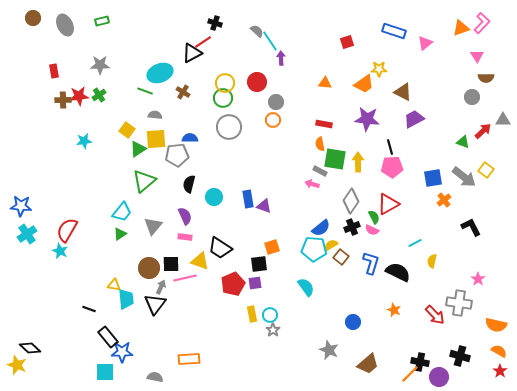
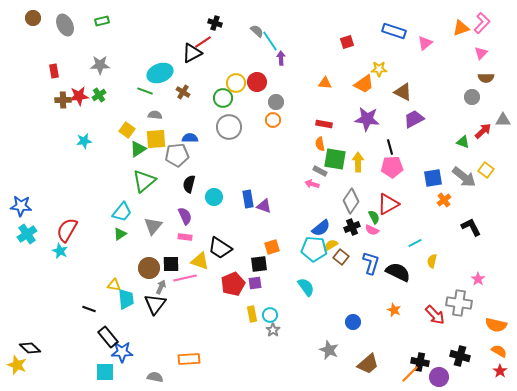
pink triangle at (477, 56): moved 4 px right, 3 px up; rotated 16 degrees clockwise
yellow circle at (225, 83): moved 11 px right
